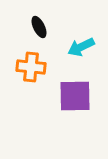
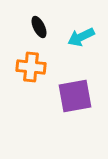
cyan arrow: moved 10 px up
purple square: rotated 9 degrees counterclockwise
